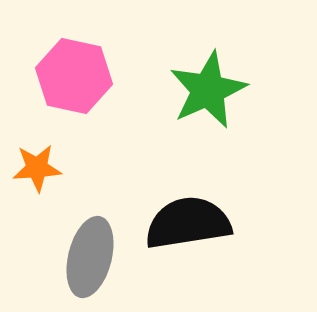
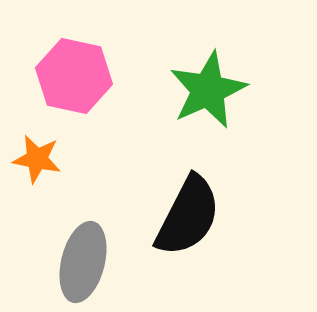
orange star: moved 9 px up; rotated 15 degrees clockwise
black semicircle: moved 7 px up; rotated 126 degrees clockwise
gray ellipse: moved 7 px left, 5 px down
